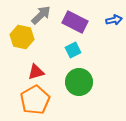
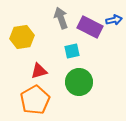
gray arrow: moved 20 px right, 3 px down; rotated 65 degrees counterclockwise
purple rectangle: moved 15 px right, 5 px down
yellow hexagon: rotated 20 degrees counterclockwise
cyan square: moved 1 px left, 1 px down; rotated 14 degrees clockwise
red triangle: moved 3 px right, 1 px up
